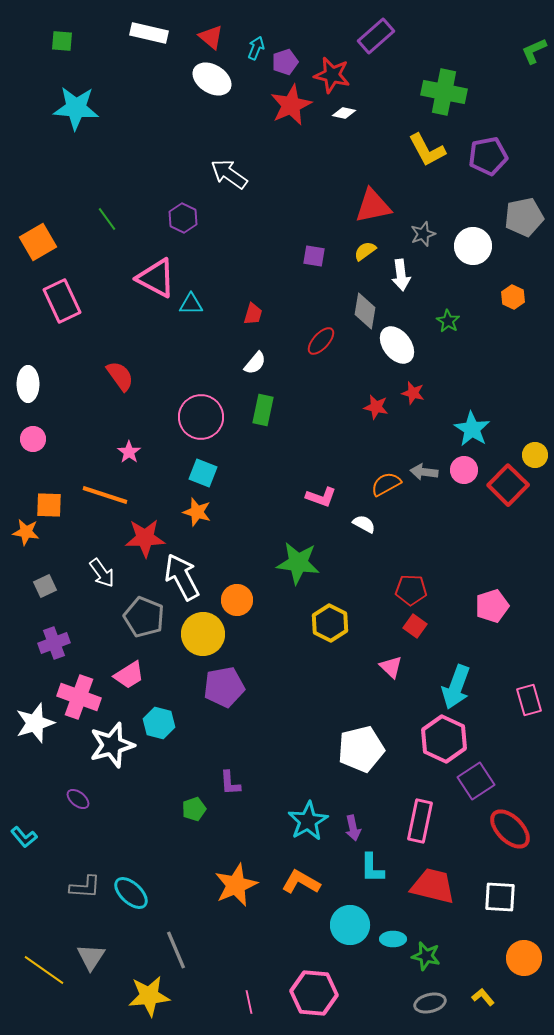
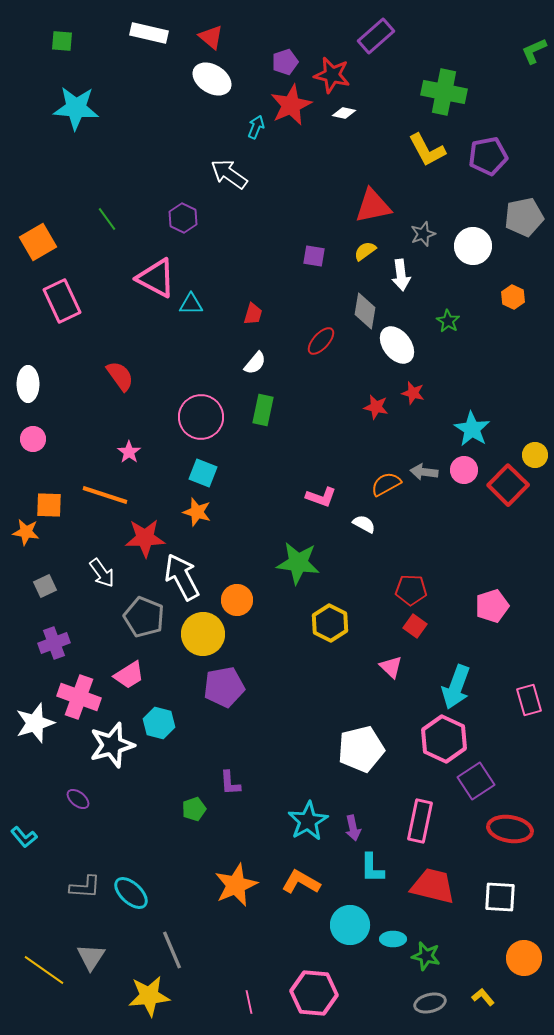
cyan arrow at (256, 48): moved 79 px down
red ellipse at (510, 829): rotated 36 degrees counterclockwise
gray line at (176, 950): moved 4 px left
